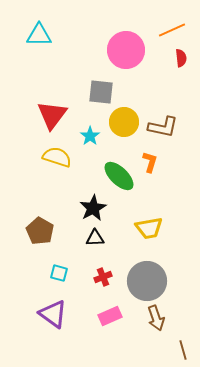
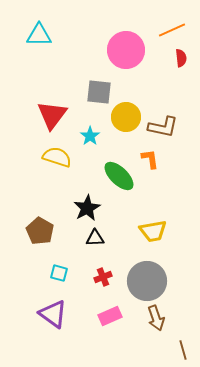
gray square: moved 2 px left
yellow circle: moved 2 px right, 5 px up
orange L-shape: moved 3 px up; rotated 25 degrees counterclockwise
black star: moved 6 px left
yellow trapezoid: moved 4 px right, 3 px down
